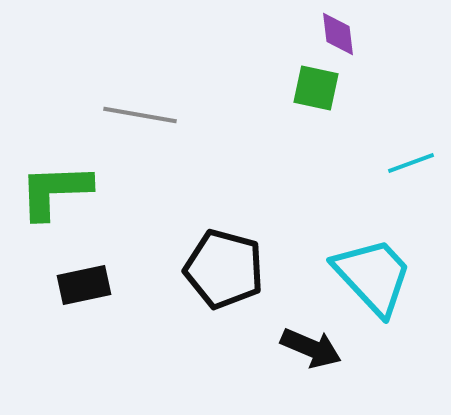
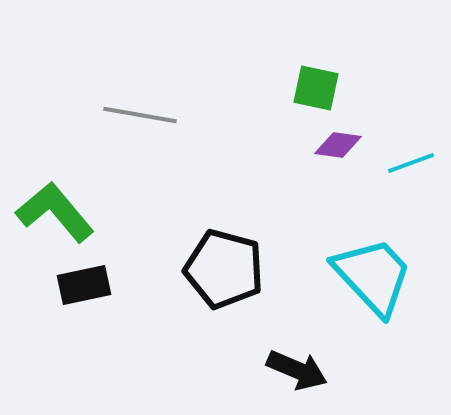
purple diamond: moved 111 px down; rotated 75 degrees counterclockwise
green L-shape: moved 21 px down; rotated 52 degrees clockwise
black arrow: moved 14 px left, 22 px down
